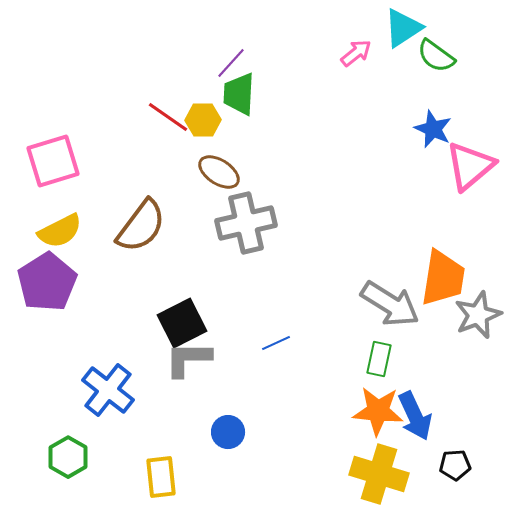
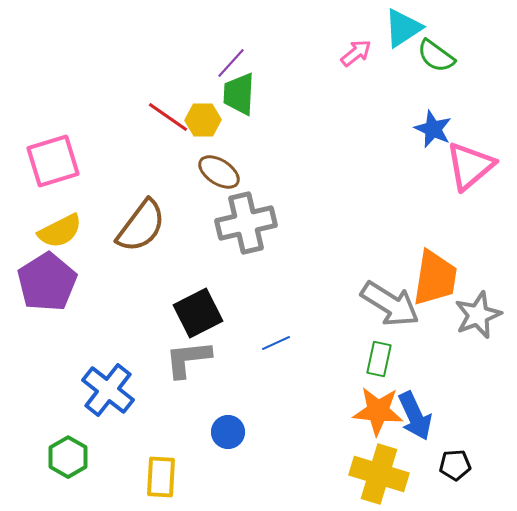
orange trapezoid: moved 8 px left
black square: moved 16 px right, 10 px up
gray L-shape: rotated 6 degrees counterclockwise
yellow rectangle: rotated 9 degrees clockwise
